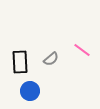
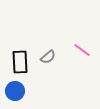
gray semicircle: moved 3 px left, 2 px up
blue circle: moved 15 px left
